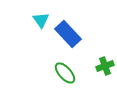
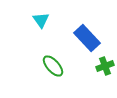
blue rectangle: moved 19 px right, 4 px down
green ellipse: moved 12 px left, 7 px up
